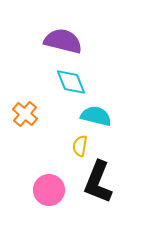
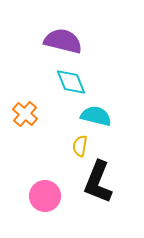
pink circle: moved 4 px left, 6 px down
